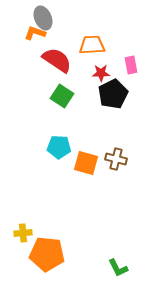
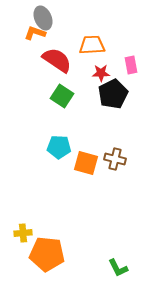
brown cross: moved 1 px left
